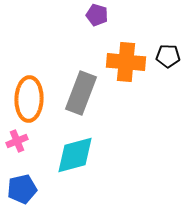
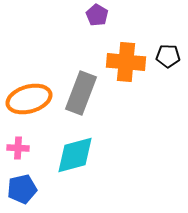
purple pentagon: rotated 15 degrees clockwise
orange ellipse: rotated 72 degrees clockwise
pink cross: moved 1 px right, 7 px down; rotated 25 degrees clockwise
